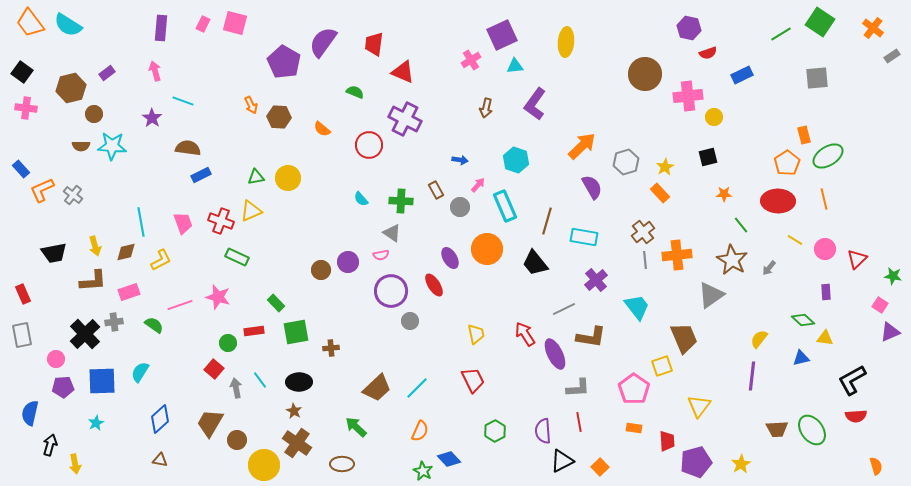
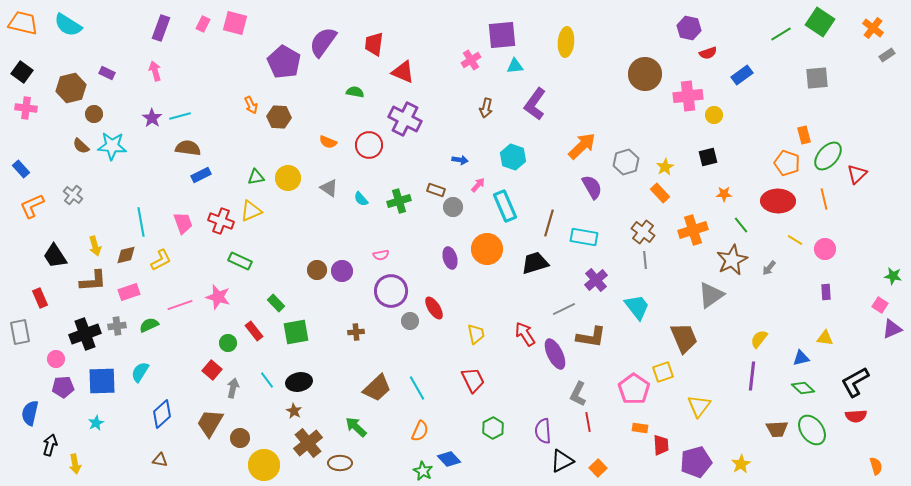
orange trapezoid at (30, 23): moved 7 px left; rotated 140 degrees clockwise
purple rectangle at (161, 28): rotated 15 degrees clockwise
purple square at (502, 35): rotated 20 degrees clockwise
gray rectangle at (892, 56): moved 5 px left, 1 px up
purple rectangle at (107, 73): rotated 63 degrees clockwise
blue rectangle at (742, 75): rotated 10 degrees counterclockwise
green semicircle at (355, 92): rotated 12 degrees counterclockwise
cyan line at (183, 101): moved 3 px left, 15 px down; rotated 35 degrees counterclockwise
yellow circle at (714, 117): moved 2 px up
orange semicircle at (322, 129): moved 6 px right, 13 px down; rotated 18 degrees counterclockwise
brown semicircle at (81, 146): rotated 42 degrees clockwise
green ellipse at (828, 156): rotated 16 degrees counterclockwise
cyan hexagon at (516, 160): moved 3 px left, 3 px up
orange pentagon at (787, 163): rotated 20 degrees counterclockwise
orange L-shape at (42, 190): moved 10 px left, 16 px down
brown rectangle at (436, 190): rotated 42 degrees counterclockwise
green cross at (401, 201): moved 2 px left; rotated 20 degrees counterclockwise
gray circle at (460, 207): moved 7 px left
brown line at (547, 221): moved 2 px right, 2 px down
brown cross at (643, 232): rotated 15 degrees counterclockwise
gray triangle at (392, 233): moved 63 px left, 45 px up
brown diamond at (126, 252): moved 3 px down
black trapezoid at (54, 253): moved 1 px right, 3 px down; rotated 68 degrees clockwise
orange cross at (677, 255): moved 16 px right, 25 px up; rotated 12 degrees counterclockwise
green rectangle at (237, 257): moved 3 px right, 4 px down
purple ellipse at (450, 258): rotated 15 degrees clockwise
red triangle at (857, 259): moved 85 px up
brown star at (732, 260): rotated 16 degrees clockwise
purple circle at (348, 262): moved 6 px left, 9 px down
black trapezoid at (535, 263): rotated 112 degrees clockwise
brown circle at (321, 270): moved 4 px left
red ellipse at (434, 285): moved 23 px down
red rectangle at (23, 294): moved 17 px right, 4 px down
green diamond at (803, 320): moved 68 px down
gray cross at (114, 322): moved 3 px right, 4 px down
green semicircle at (154, 325): moved 5 px left; rotated 60 degrees counterclockwise
red rectangle at (254, 331): rotated 60 degrees clockwise
purple triangle at (890, 332): moved 2 px right, 3 px up
black cross at (85, 334): rotated 24 degrees clockwise
gray rectangle at (22, 335): moved 2 px left, 3 px up
brown cross at (331, 348): moved 25 px right, 16 px up
yellow square at (662, 366): moved 1 px right, 6 px down
red square at (214, 369): moved 2 px left, 1 px down
cyan line at (260, 380): moved 7 px right
black L-shape at (852, 380): moved 3 px right, 2 px down
black ellipse at (299, 382): rotated 10 degrees counterclockwise
gray arrow at (236, 388): moved 3 px left; rotated 24 degrees clockwise
cyan line at (417, 388): rotated 75 degrees counterclockwise
gray L-shape at (578, 388): moved 6 px down; rotated 120 degrees clockwise
blue diamond at (160, 419): moved 2 px right, 5 px up
red line at (579, 422): moved 9 px right
orange rectangle at (634, 428): moved 6 px right
green hexagon at (495, 431): moved 2 px left, 3 px up
brown circle at (237, 440): moved 3 px right, 2 px up
red trapezoid at (667, 441): moved 6 px left, 4 px down
brown cross at (297, 443): moved 11 px right; rotated 16 degrees clockwise
brown ellipse at (342, 464): moved 2 px left, 1 px up
orange square at (600, 467): moved 2 px left, 1 px down
